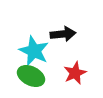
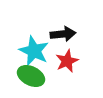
red star: moved 8 px left, 12 px up
